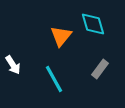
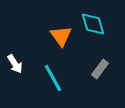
orange triangle: rotated 15 degrees counterclockwise
white arrow: moved 2 px right, 1 px up
cyan line: moved 1 px left, 1 px up
